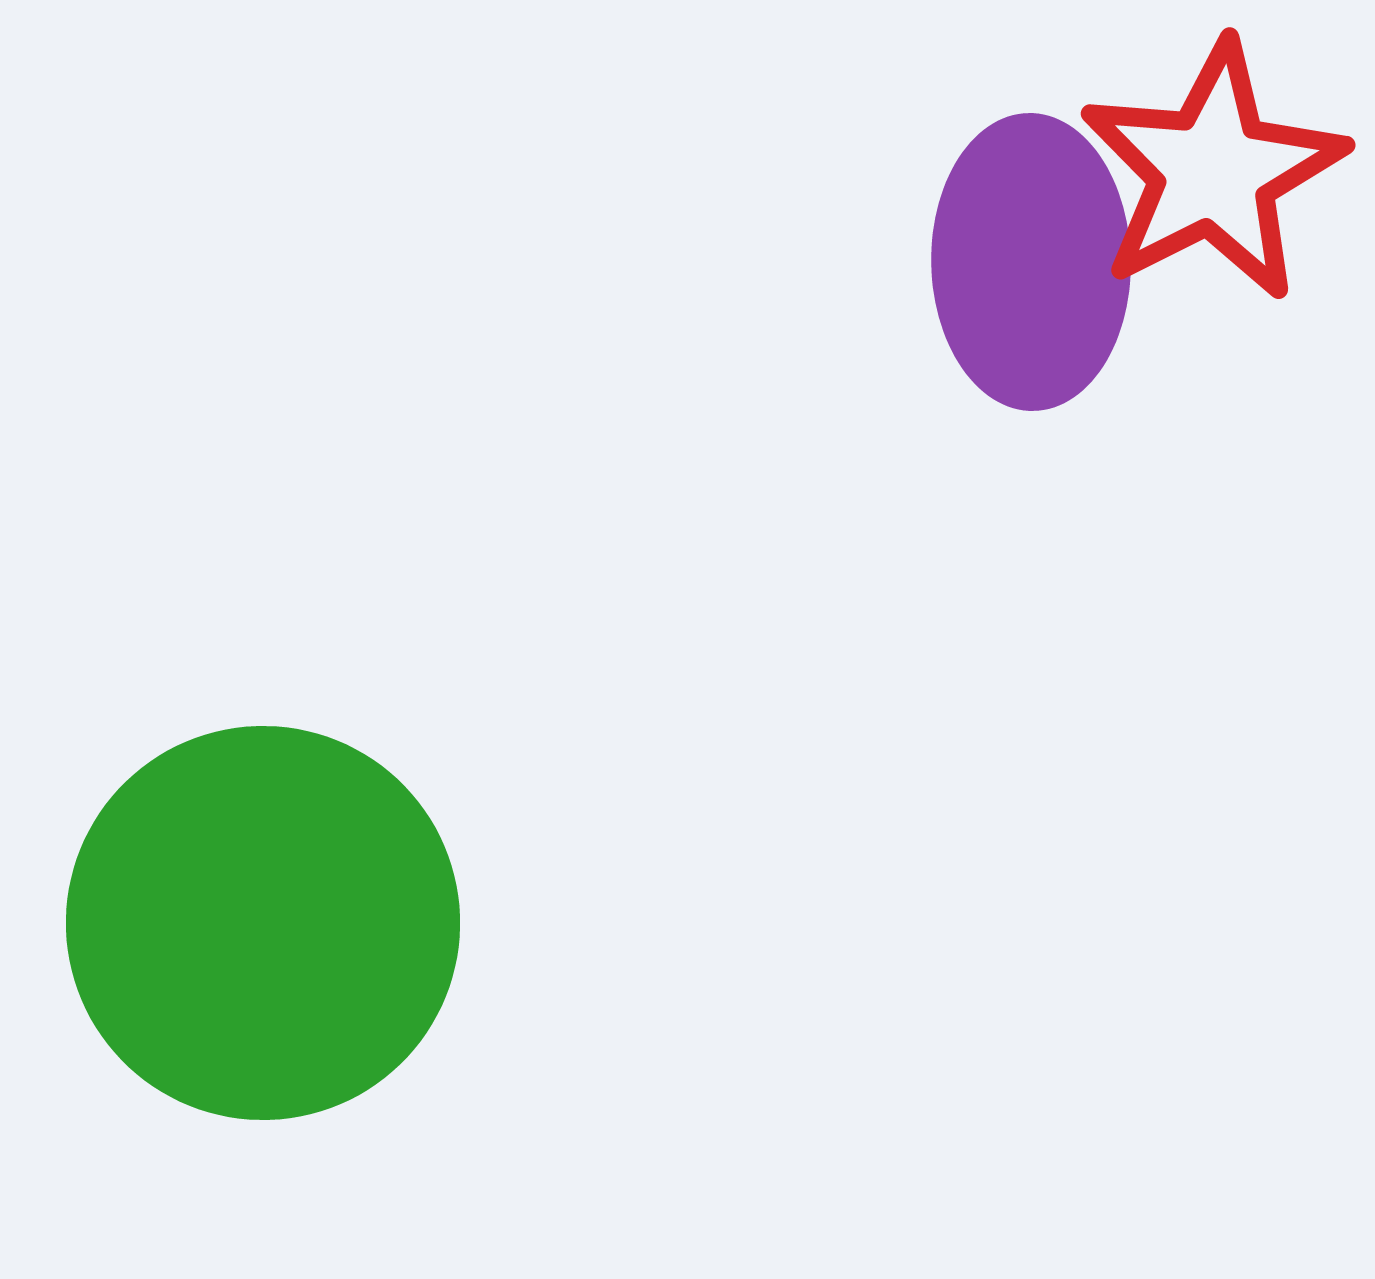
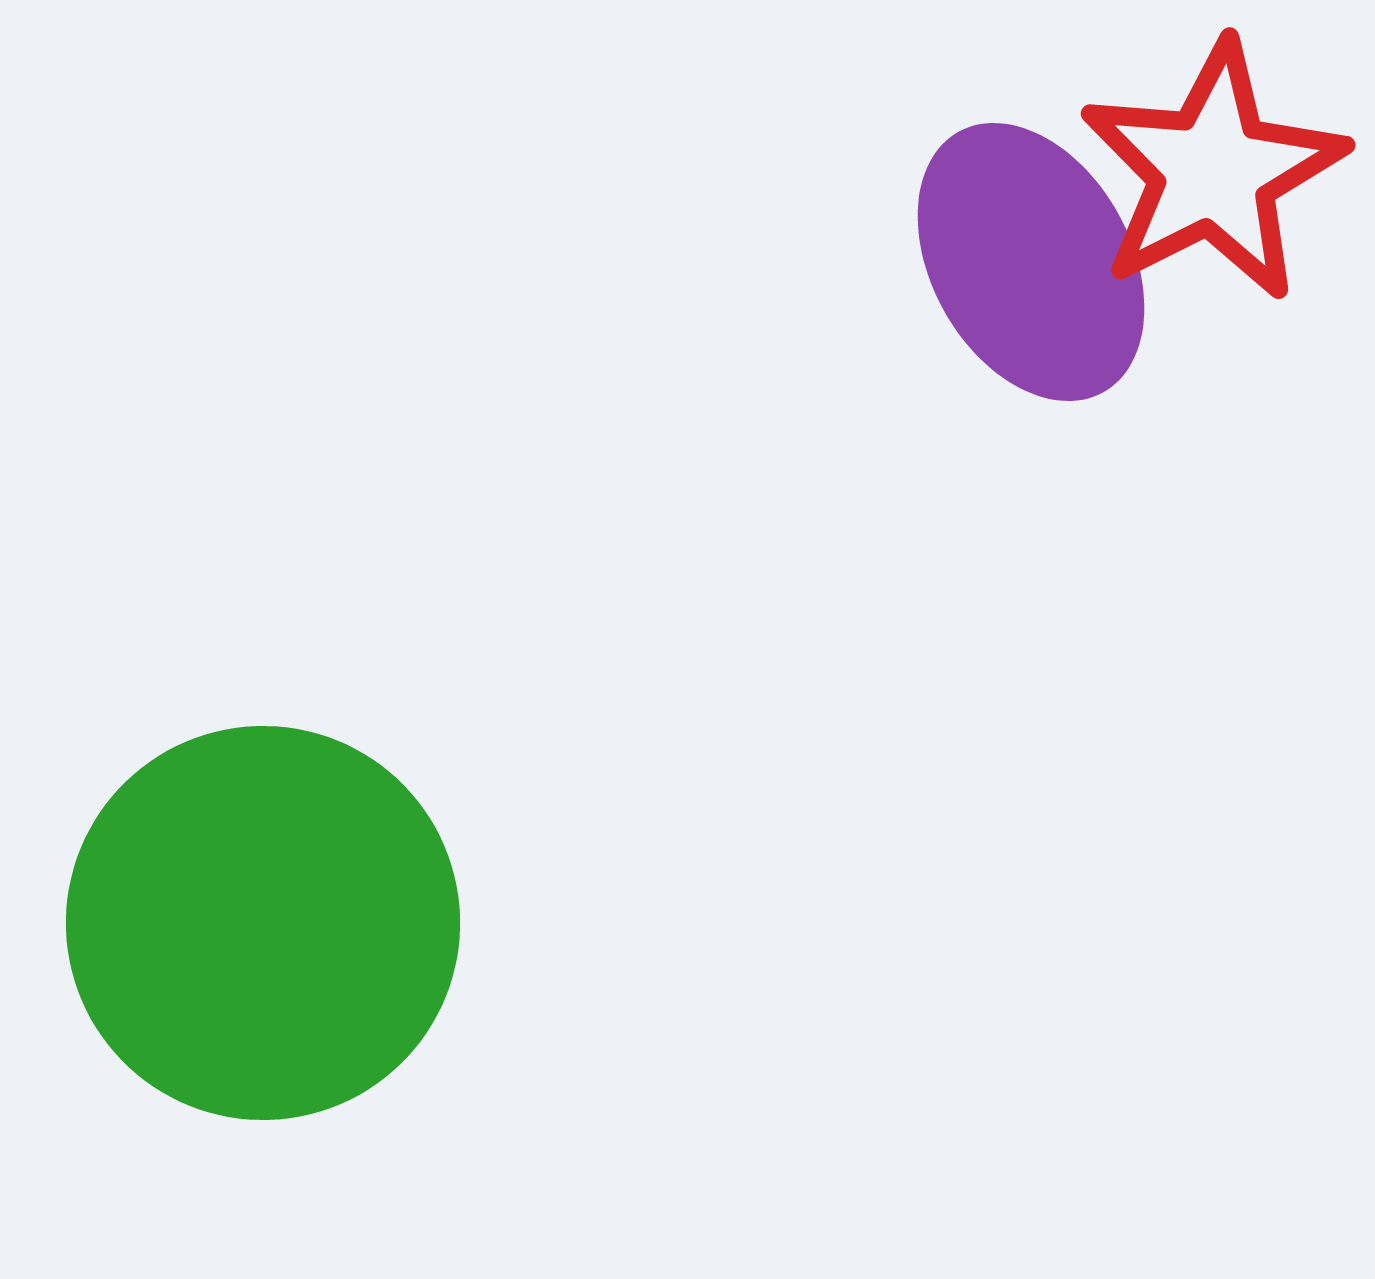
purple ellipse: rotated 28 degrees counterclockwise
